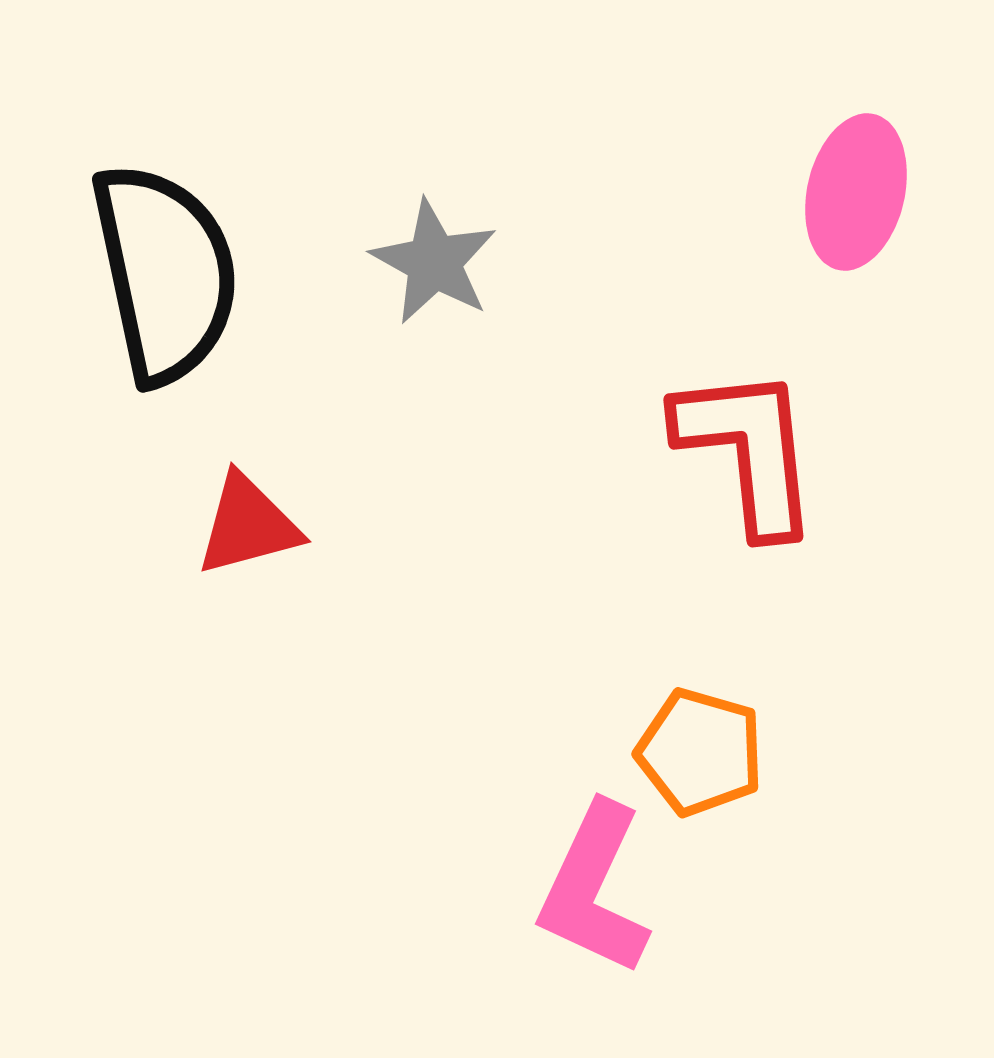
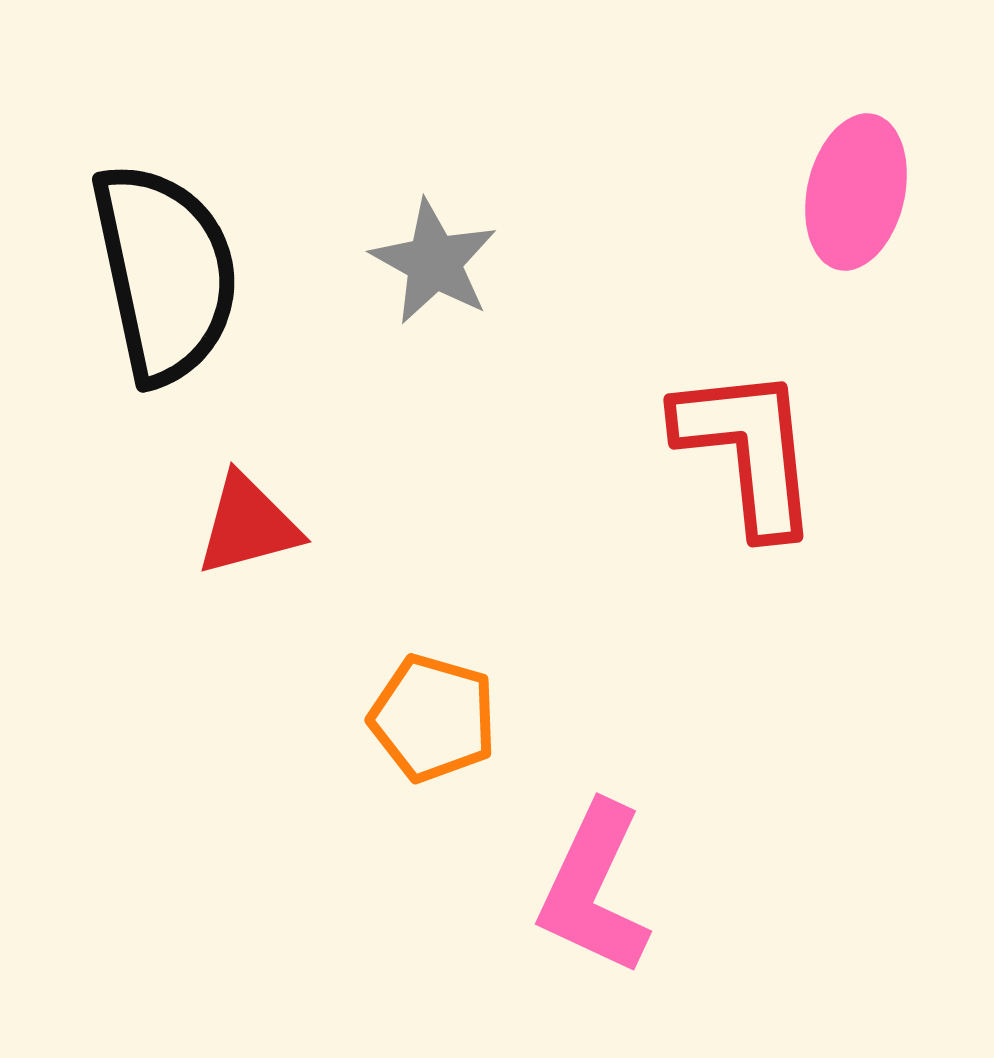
orange pentagon: moved 267 px left, 34 px up
